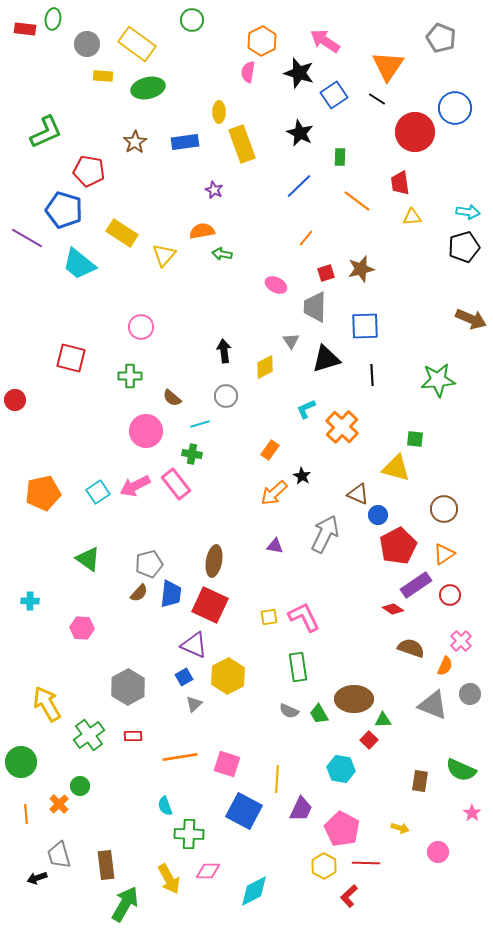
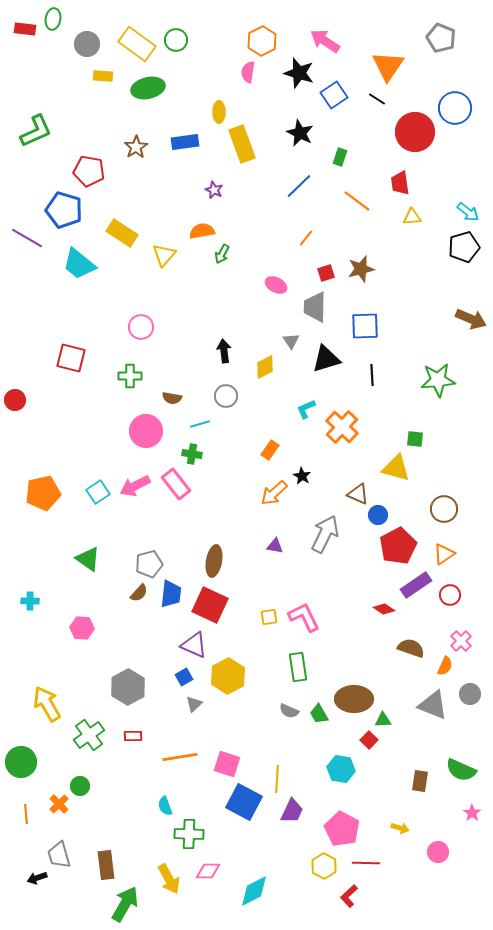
green circle at (192, 20): moved 16 px left, 20 px down
green L-shape at (46, 132): moved 10 px left, 1 px up
brown star at (135, 142): moved 1 px right, 5 px down
green rectangle at (340, 157): rotated 18 degrees clockwise
cyan arrow at (468, 212): rotated 30 degrees clockwise
green arrow at (222, 254): rotated 72 degrees counterclockwise
brown semicircle at (172, 398): rotated 30 degrees counterclockwise
red diamond at (393, 609): moved 9 px left
purple trapezoid at (301, 809): moved 9 px left, 2 px down
blue square at (244, 811): moved 9 px up
